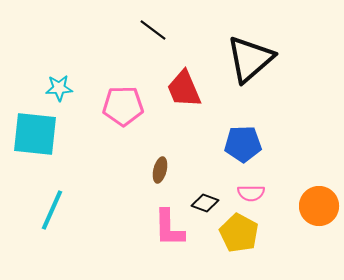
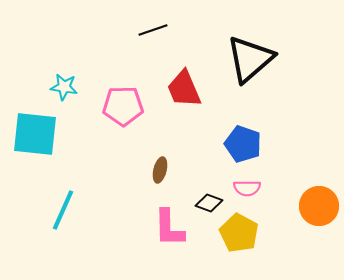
black line: rotated 56 degrees counterclockwise
cyan star: moved 5 px right, 1 px up; rotated 12 degrees clockwise
blue pentagon: rotated 21 degrees clockwise
pink semicircle: moved 4 px left, 5 px up
black diamond: moved 4 px right
cyan line: moved 11 px right
